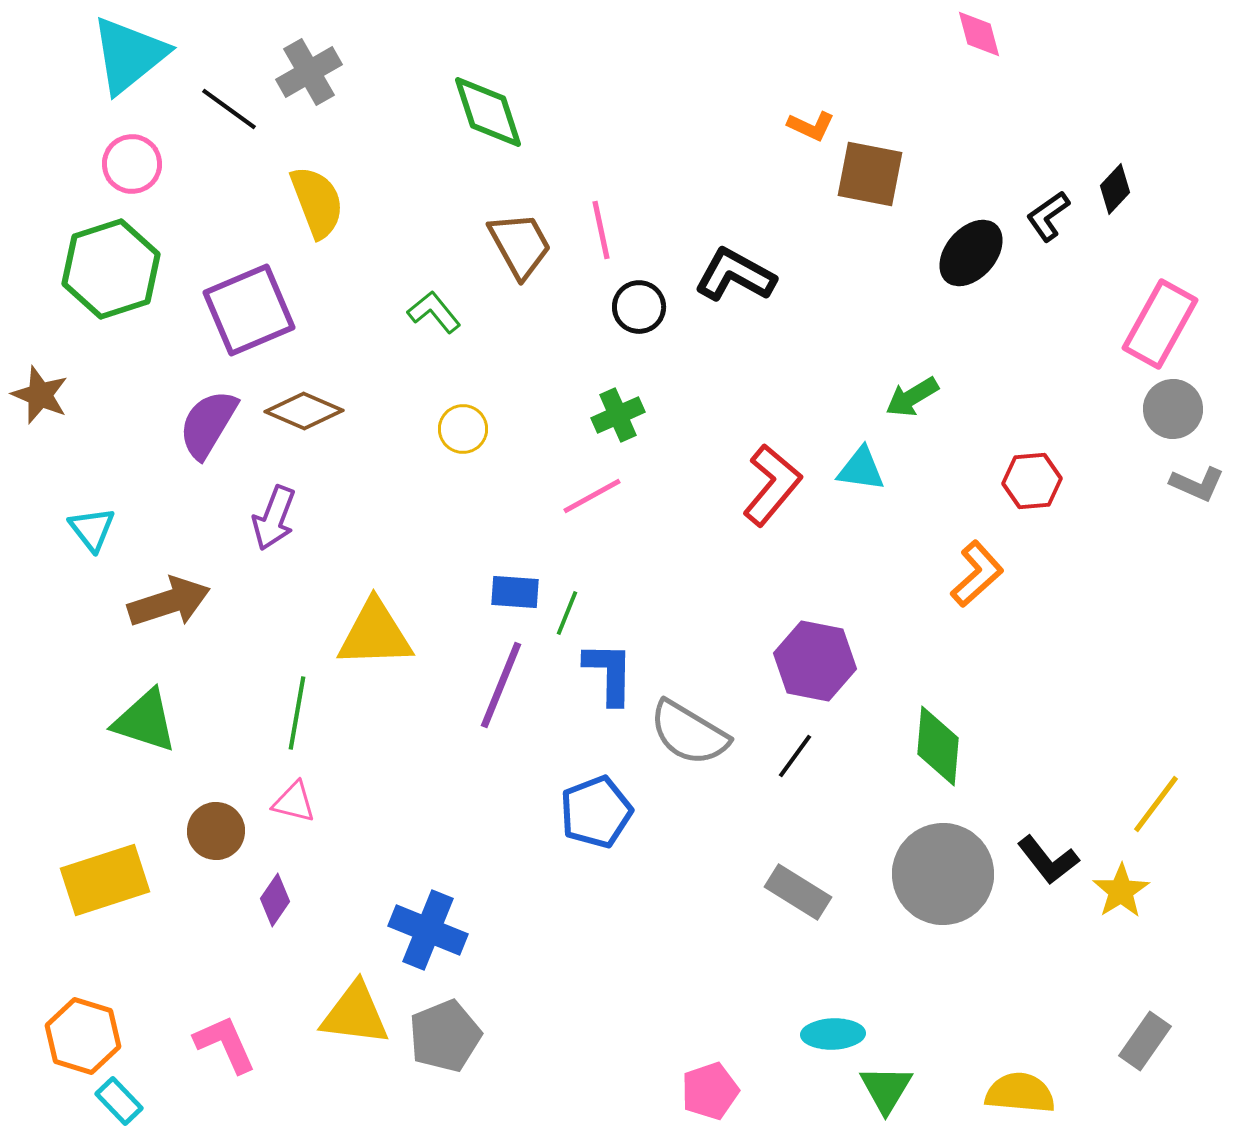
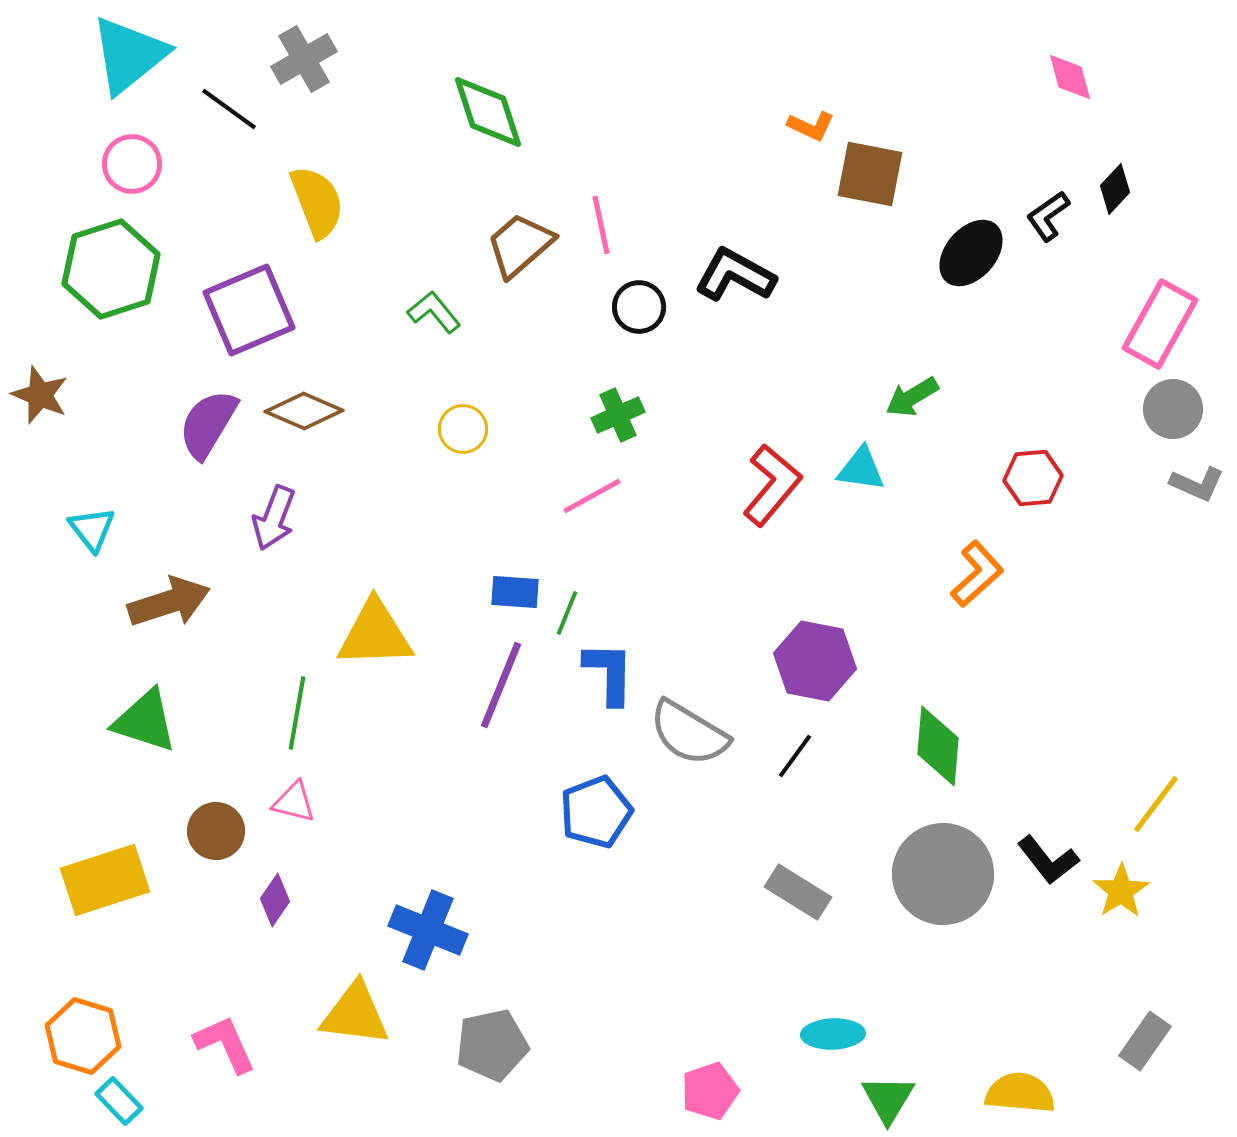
pink diamond at (979, 34): moved 91 px right, 43 px down
gray cross at (309, 72): moved 5 px left, 13 px up
pink line at (601, 230): moved 5 px up
brown trapezoid at (520, 245): rotated 102 degrees counterclockwise
red hexagon at (1032, 481): moved 1 px right, 3 px up
gray pentagon at (445, 1036): moved 47 px right, 9 px down; rotated 10 degrees clockwise
green triangle at (886, 1089): moved 2 px right, 10 px down
